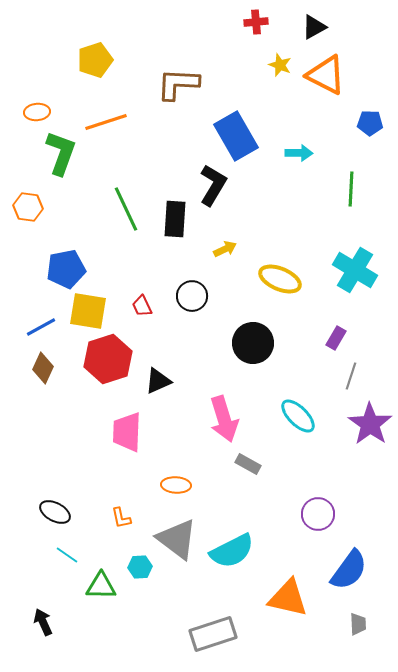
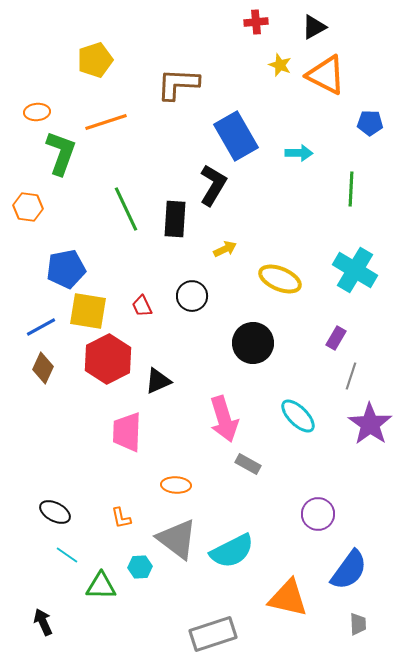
red hexagon at (108, 359): rotated 9 degrees counterclockwise
